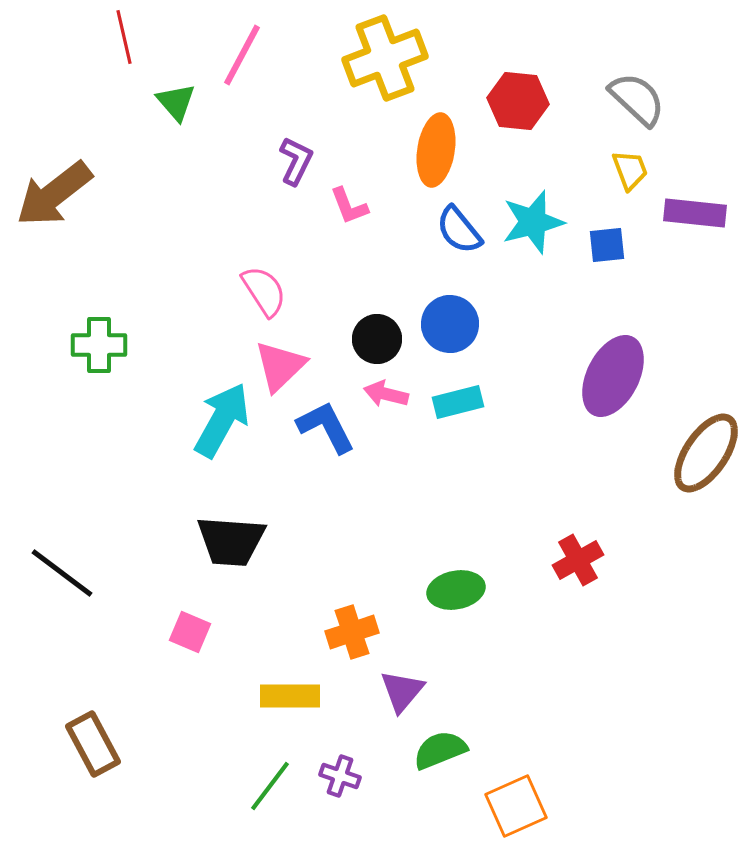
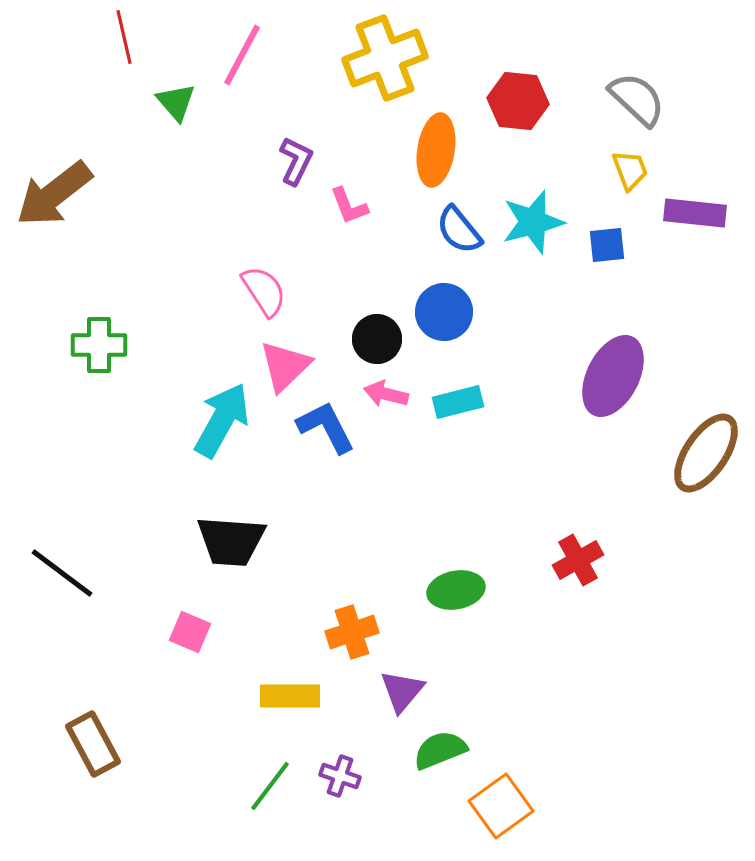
blue circle: moved 6 px left, 12 px up
pink triangle: moved 5 px right
orange square: moved 15 px left; rotated 12 degrees counterclockwise
